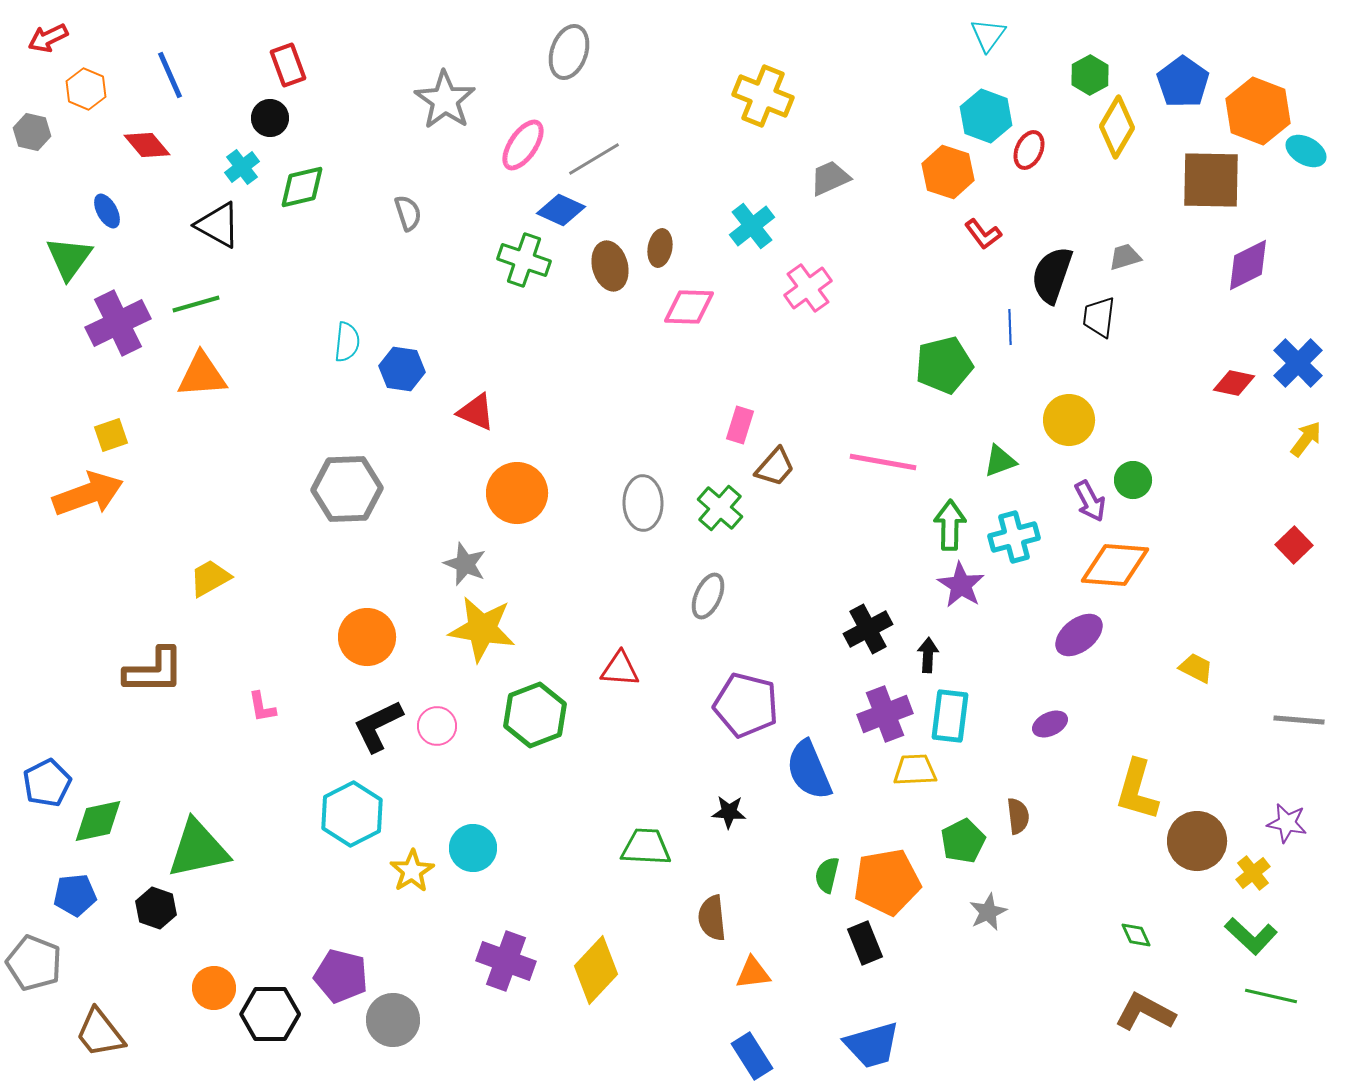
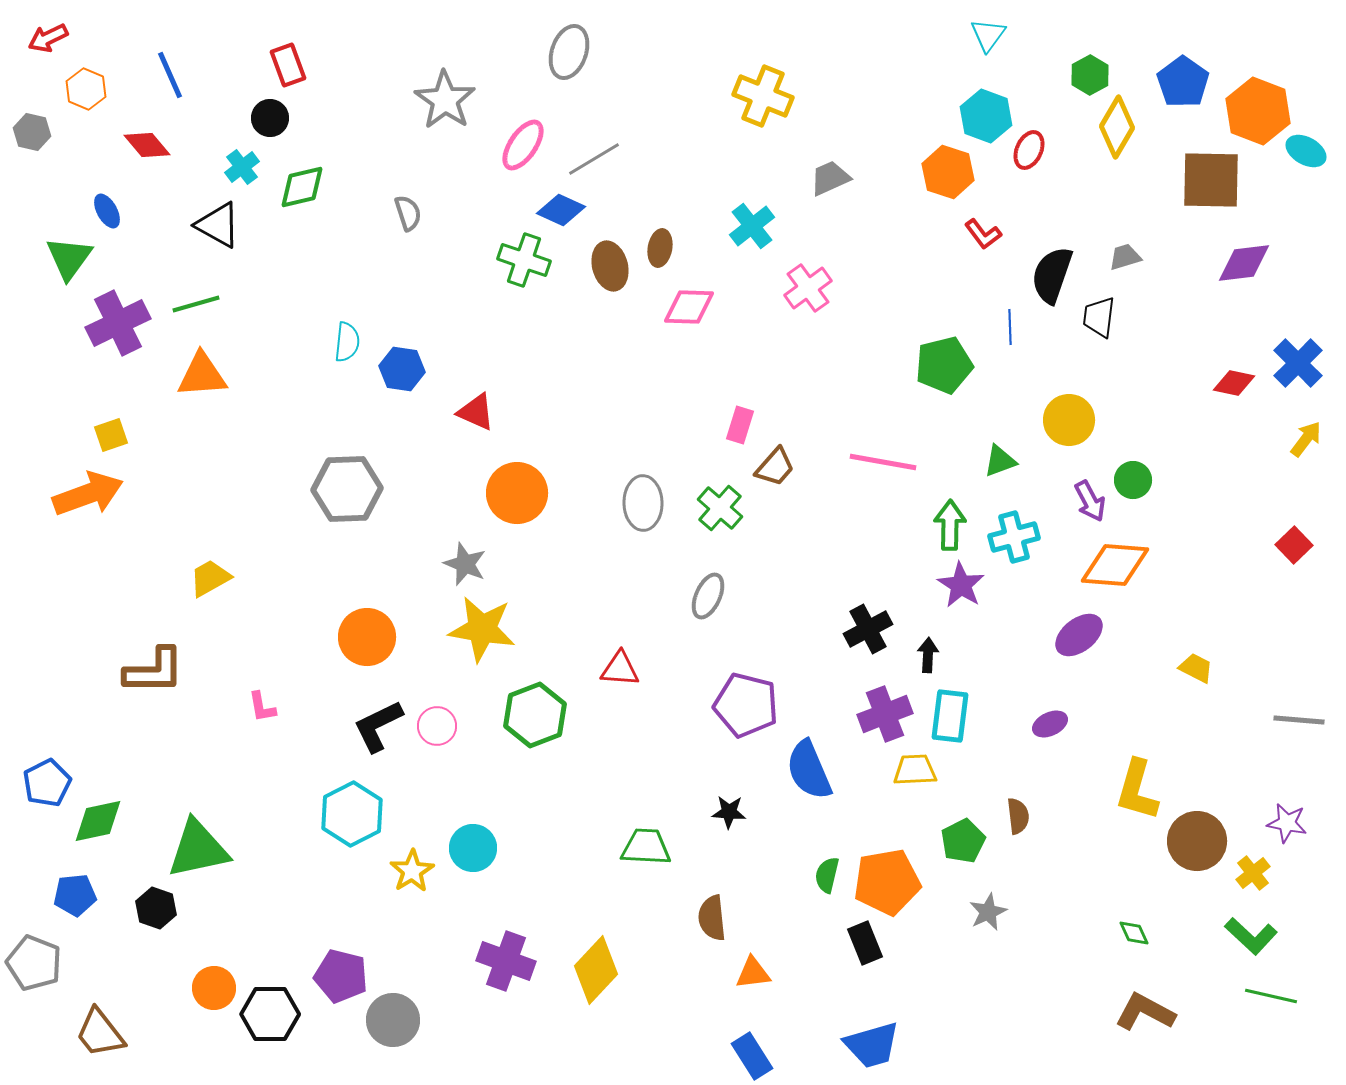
purple diamond at (1248, 265): moved 4 px left, 2 px up; rotated 20 degrees clockwise
green diamond at (1136, 935): moved 2 px left, 2 px up
